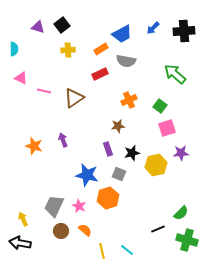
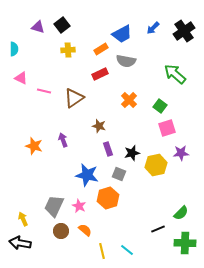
black cross: rotated 30 degrees counterclockwise
orange cross: rotated 21 degrees counterclockwise
brown star: moved 19 px left; rotated 24 degrees clockwise
green cross: moved 2 px left, 3 px down; rotated 15 degrees counterclockwise
